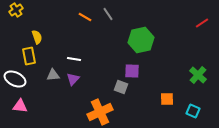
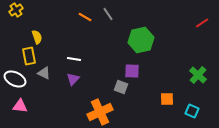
gray triangle: moved 9 px left, 2 px up; rotated 32 degrees clockwise
cyan square: moved 1 px left
